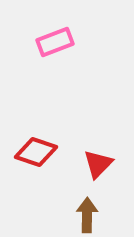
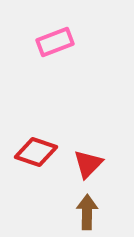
red triangle: moved 10 px left
brown arrow: moved 3 px up
